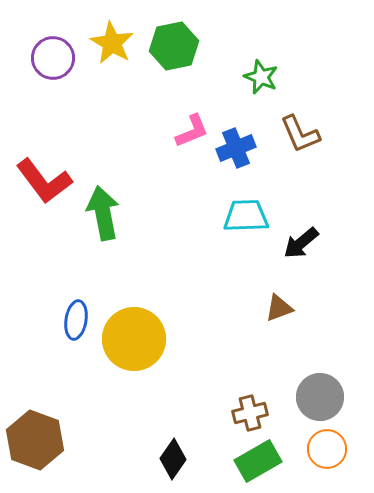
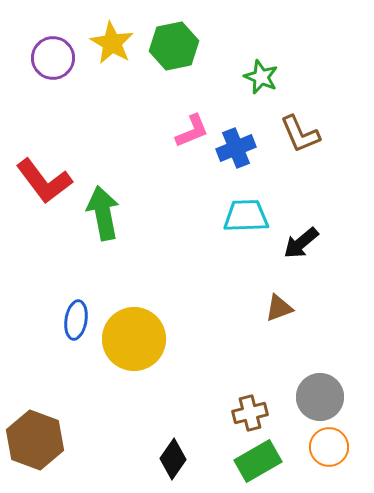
orange circle: moved 2 px right, 2 px up
